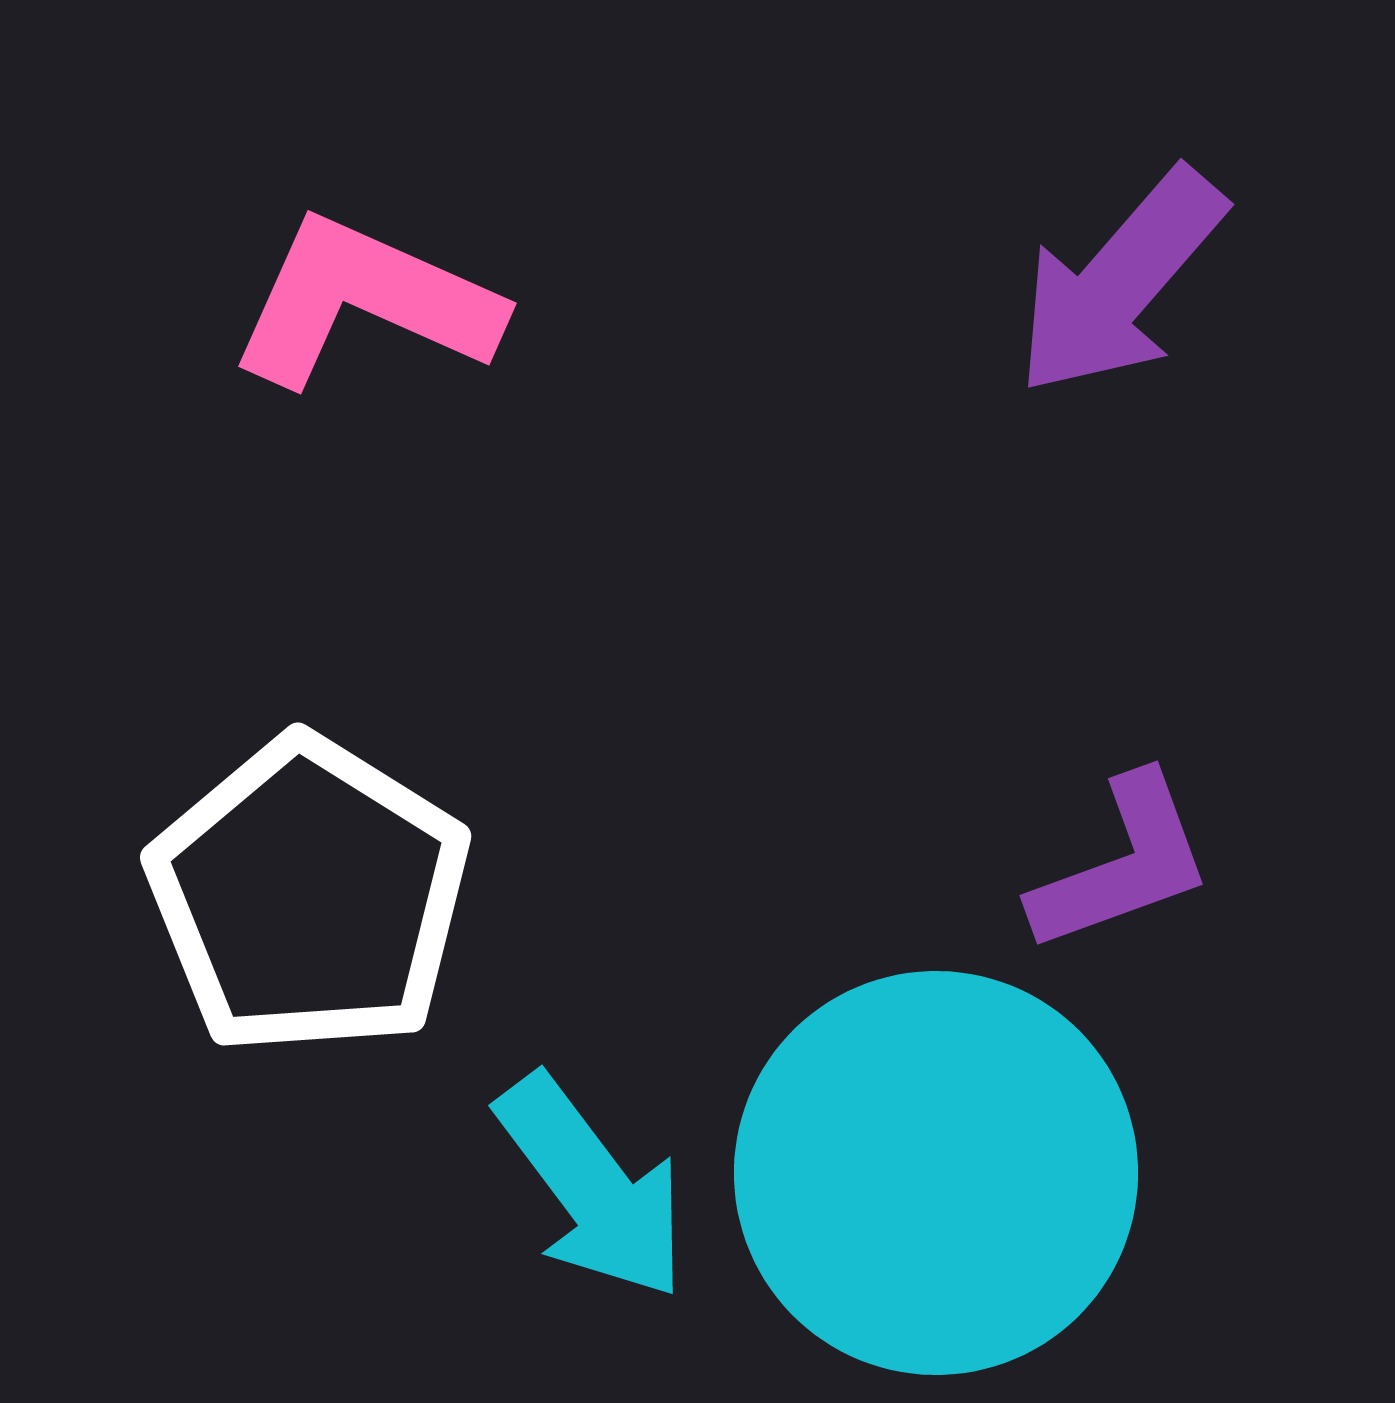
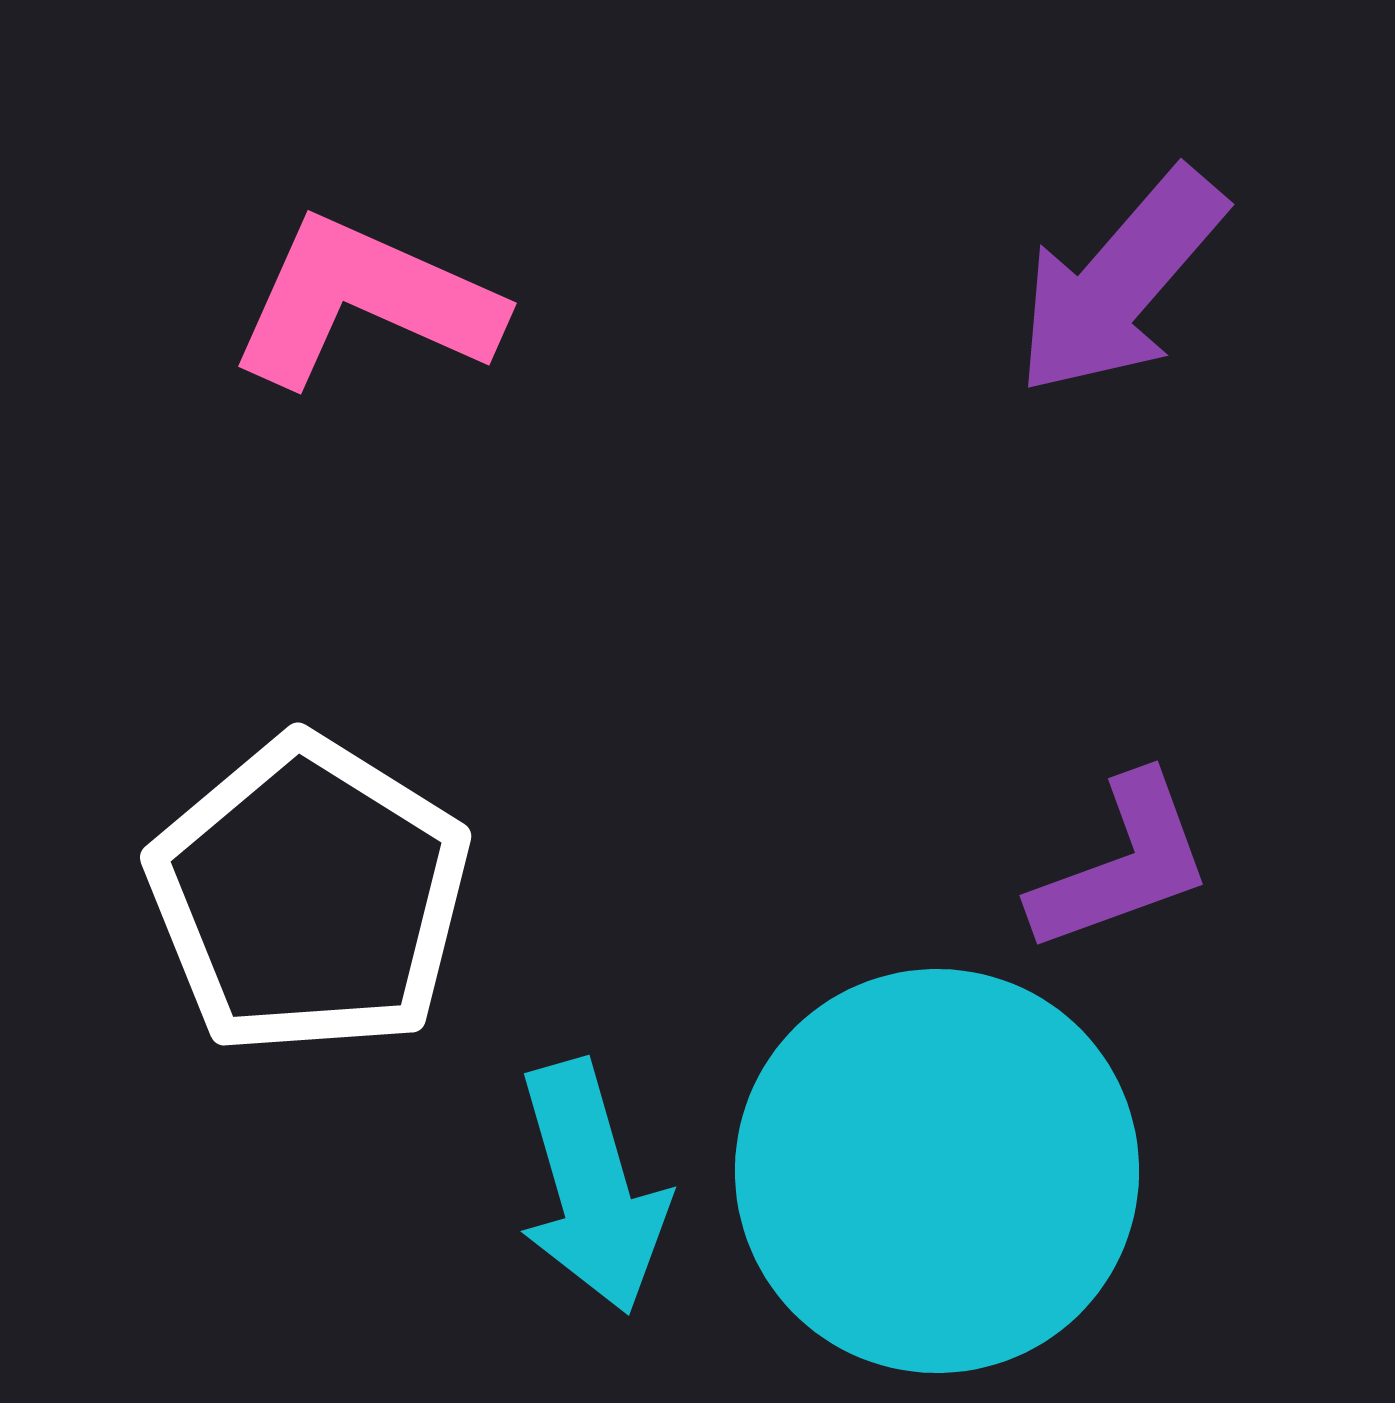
cyan circle: moved 1 px right, 2 px up
cyan arrow: rotated 21 degrees clockwise
